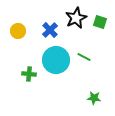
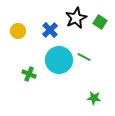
green square: rotated 16 degrees clockwise
cyan circle: moved 3 px right
green cross: rotated 16 degrees clockwise
